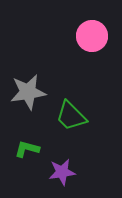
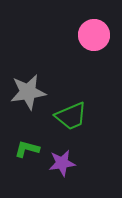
pink circle: moved 2 px right, 1 px up
green trapezoid: rotated 68 degrees counterclockwise
purple star: moved 9 px up
